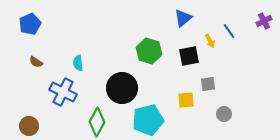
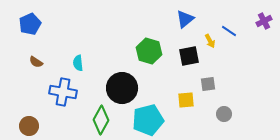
blue triangle: moved 2 px right, 1 px down
blue line: rotated 21 degrees counterclockwise
blue cross: rotated 16 degrees counterclockwise
green diamond: moved 4 px right, 2 px up
